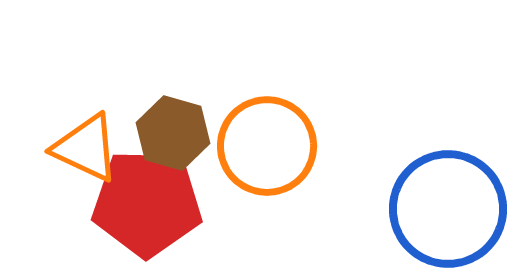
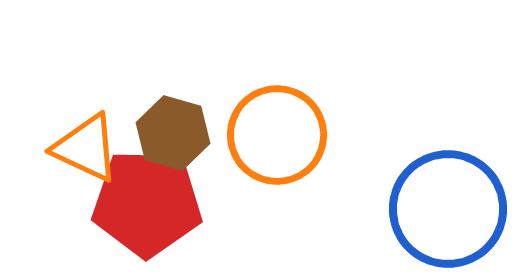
orange circle: moved 10 px right, 11 px up
